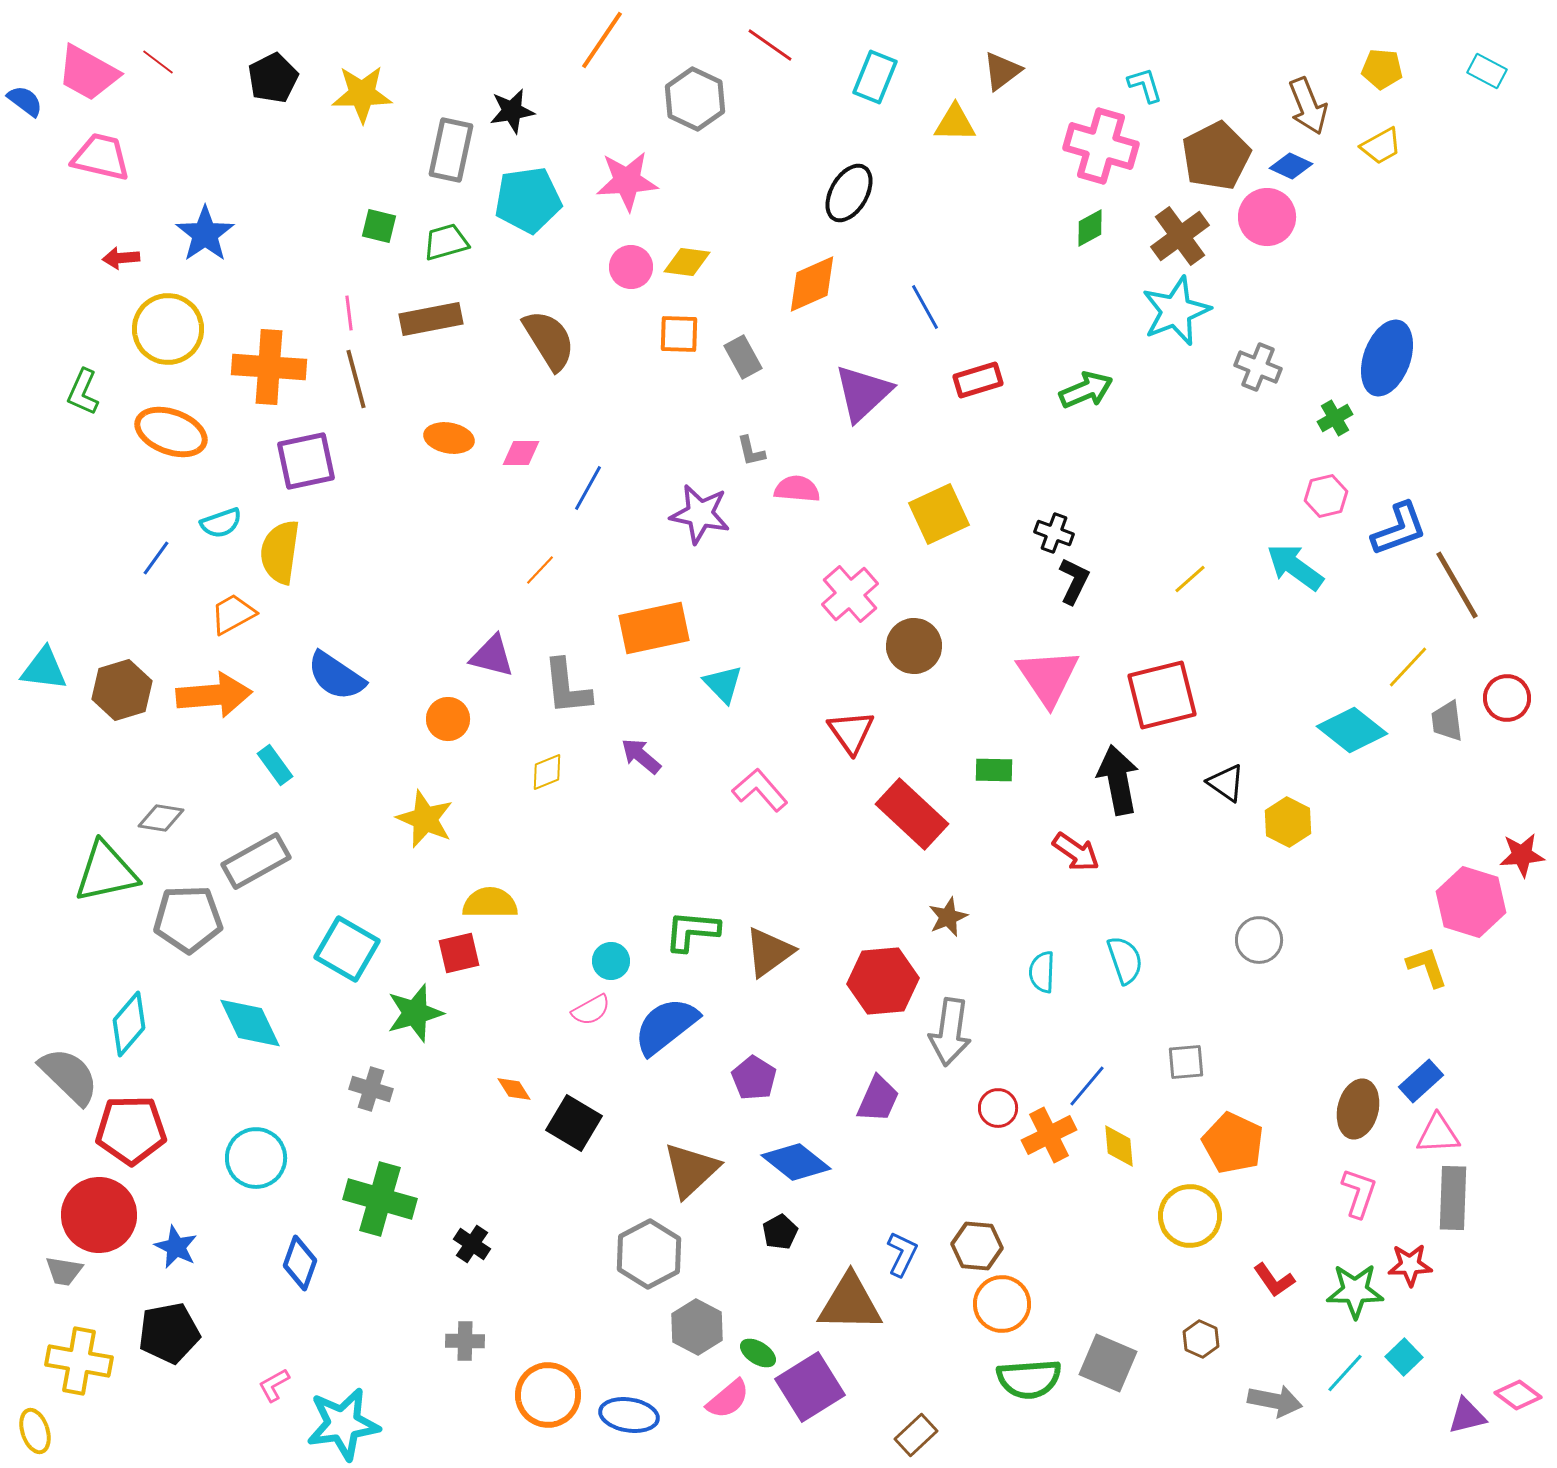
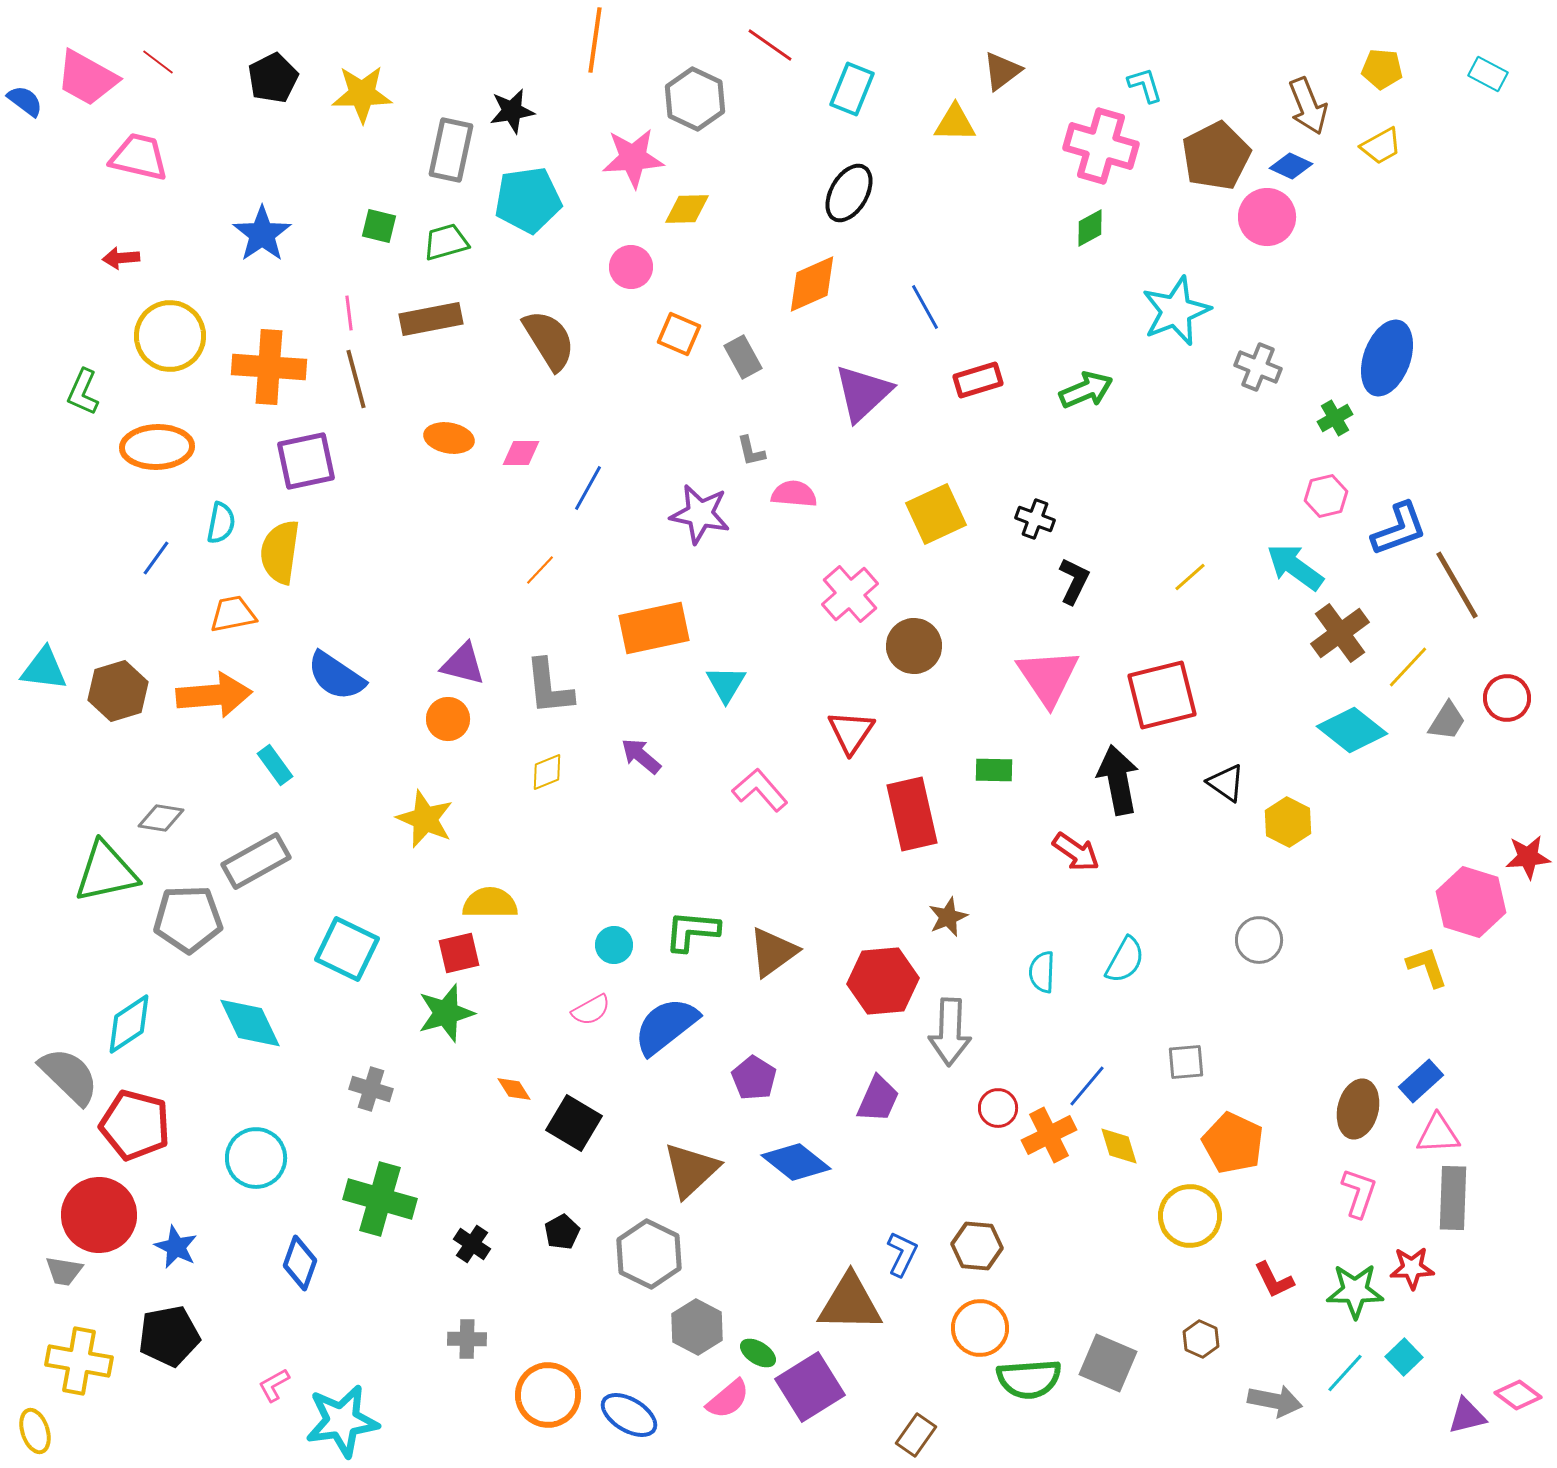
orange line at (602, 40): moved 7 px left; rotated 26 degrees counterclockwise
cyan rectangle at (1487, 71): moved 1 px right, 3 px down
pink trapezoid at (88, 73): moved 1 px left, 5 px down
cyan rectangle at (875, 77): moved 23 px left, 12 px down
pink trapezoid at (101, 157): moved 38 px right
pink star at (627, 181): moved 6 px right, 23 px up
blue star at (205, 234): moved 57 px right
brown cross at (1180, 236): moved 160 px right, 397 px down
yellow diamond at (687, 262): moved 53 px up; rotated 9 degrees counterclockwise
yellow circle at (168, 329): moved 2 px right, 7 px down
orange square at (679, 334): rotated 21 degrees clockwise
orange ellipse at (171, 432): moved 14 px left, 15 px down; rotated 22 degrees counterclockwise
pink semicircle at (797, 489): moved 3 px left, 5 px down
yellow square at (939, 514): moved 3 px left
cyan semicircle at (221, 523): rotated 60 degrees counterclockwise
black cross at (1054, 533): moved 19 px left, 14 px up
yellow line at (1190, 579): moved 2 px up
orange trapezoid at (233, 614): rotated 18 degrees clockwise
purple triangle at (492, 656): moved 29 px left, 8 px down
cyan triangle at (723, 684): moved 3 px right; rotated 15 degrees clockwise
gray L-shape at (567, 687): moved 18 px left
brown hexagon at (122, 690): moved 4 px left, 1 px down
gray trapezoid at (1447, 721): rotated 141 degrees counterclockwise
red triangle at (851, 732): rotated 9 degrees clockwise
red rectangle at (912, 814): rotated 34 degrees clockwise
red star at (1522, 855): moved 6 px right, 2 px down
cyan square at (347, 949): rotated 4 degrees counterclockwise
brown triangle at (769, 952): moved 4 px right
cyan semicircle at (1125, 960): rotated 48 degrees clockwise
cyan circle at (611, 961): moved 3 px right, 16 px up
green star at (415, 1013): moved 31 px right
cyan diamond at (129, 1024): rotated 16 degrees clockwise
gray arrow at (950, 1032): rotated 6 degrees counterclockwise
red pentagon at (131, 1130): moved 4 px right, 5 px up; rotated 16 degrees clockwise
yellow diamond at (1119, 1146): rotated 12 degrees counterclockwise
black pentagon at (780, 1232): moved 218 px left
gray hexagon at (649, 1254): rotated 6 degrees counterclockwise
red star at (1410, 1265): moved 2 px right, 3 px down
red L-shape at (1274, 1280): rotated 9 degrees clockwise
orange circle at (1002, 1304): moved 22 px left, 24 px down
black pentagon at (169, 1333): moved 3 px down
gray cross at (465, 1341): moved 2 px right, 2 px up
blue ellipse at (629, 1415): rotated 22 degrees clockwise
cyan star at (343, 1424): moved 1 px left, 3 px up
brown rectangle at (916, 1435): rotated 12 degrees counterclockwise
